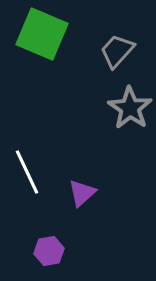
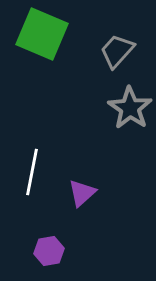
white line: moved 5 px right; rotated 36 degrees clockwise
